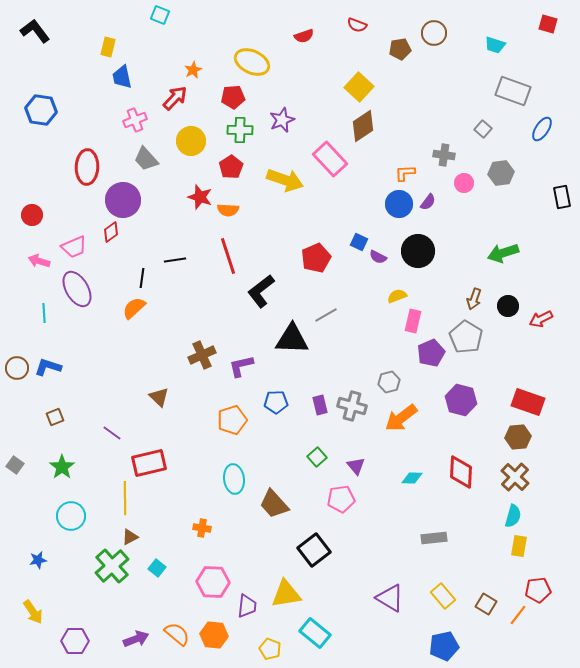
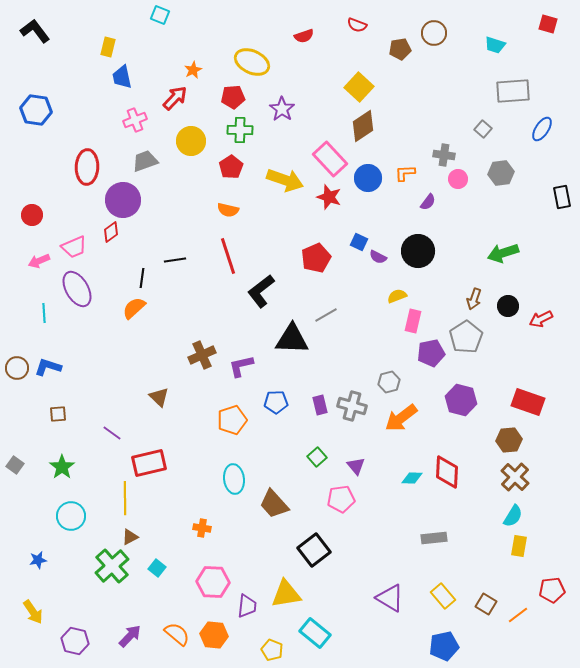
gray rectangle at (513, 91): rotated 24 degrees counterclockwise
blue hexagon at (41, 110): moved 5 px left
purple star at (282, 120): moved 11 px up; rotated 15 degrees counterclockwise
gray trapezoid at (146, 159): moved 1 px left, 2 px down; rotated 112 degrees clockwise
pink circle at (464, 183): moved 6 px left, 4 px up
red star at (200, 197): moved 129 px right
blue circle at (399, 204): moved 31 px left, 26 px up
orange semicircle at (228, 210): rotated 10 degrees clockwise
pink arrow at (39, 261): rotated 40 degrees counterclockwise
gray pentagon at (466, 337): rotated 8 degrees clockwise
purple pentagon at (431, 353): rotated 12 degrees clockwise
brown square at (55, 417): moved 3 px right, 3 px up; rotated 18 degrees clockwise
brown hexagon at (518, 437): moved 9 px left, 3 px down
red diamond at (461, 472): moved 14 px left
cyan semicircle at (513, 516): rotated 15 degrees clockwise
red pentagon at (538, 590): moved 14 px right
orange line at (518, 615): rotated 15 degrees clockwise
purple arrow at (136, 639): moved 6 px left, 3 px up; rotated 25 degrees counterclockwise
purple hexagon at (75, 641): rotated 12 degrees clockwise
yellow pentagon at (270, 649): moved 2 px right, 1 px down
